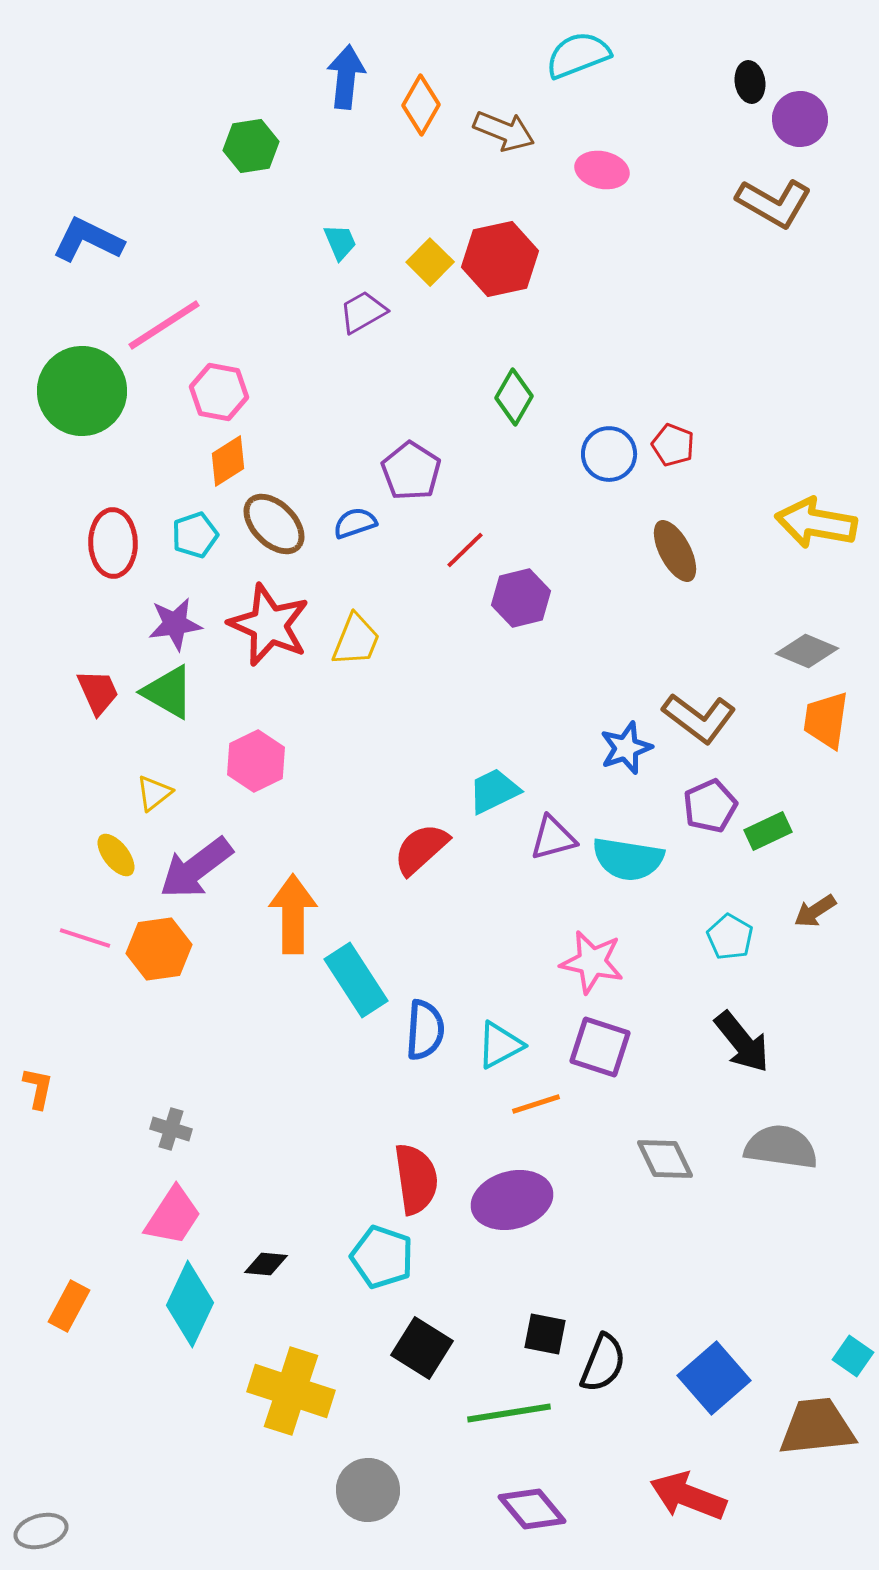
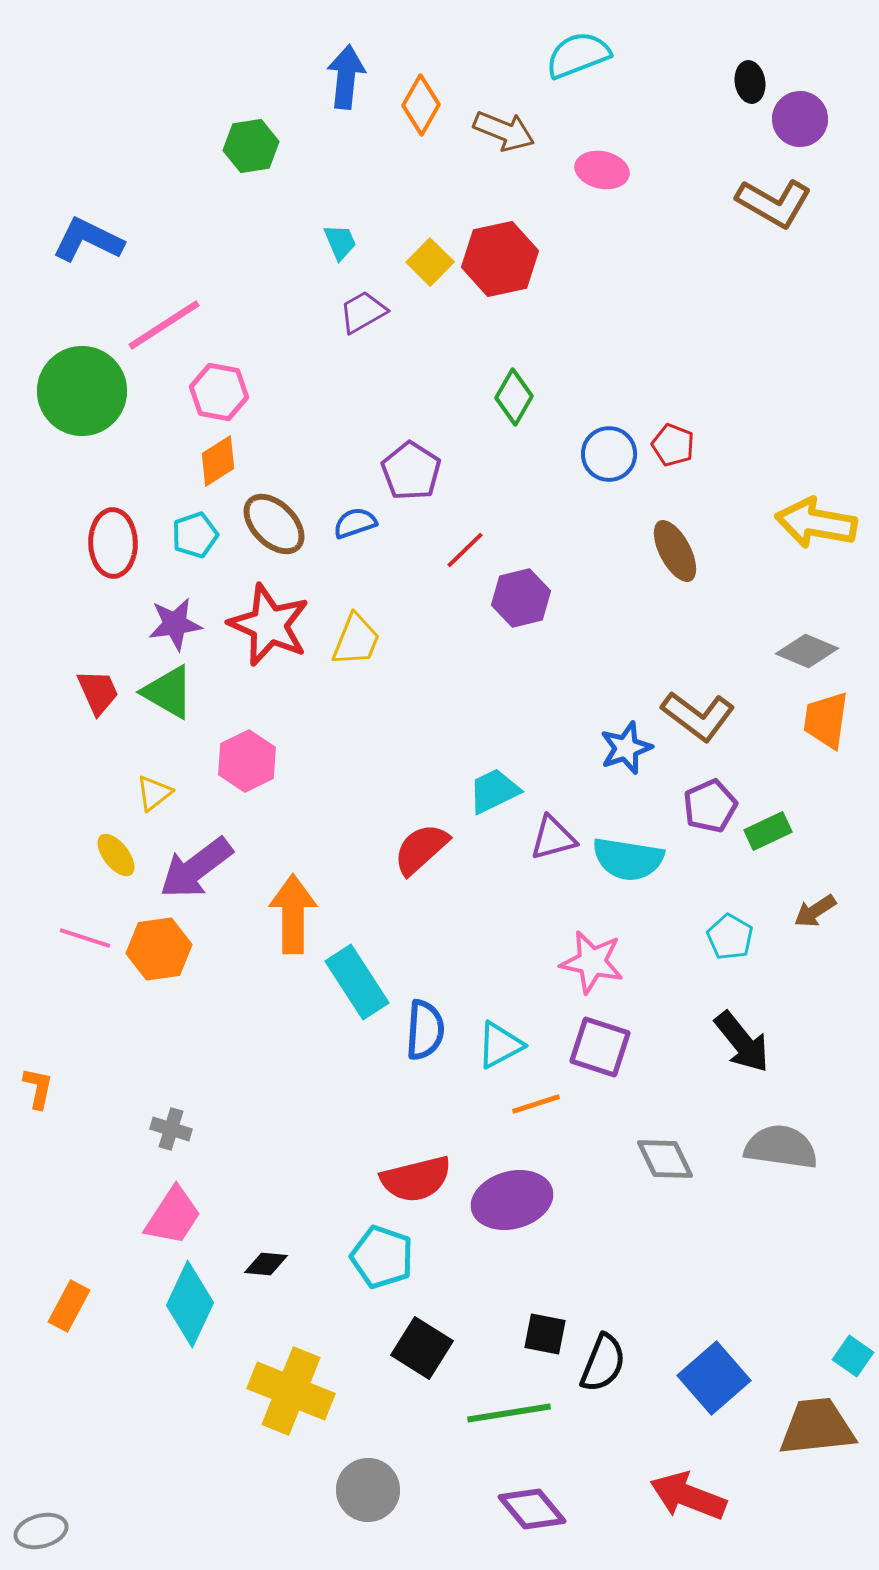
orange diamond at (228, 461): moved 10 px left
brown L-shape at (699, 718): moved 1 px left, 2 px up
pink hexagon at (256, 761): moved 9 px left
cyan rectangle at (356, 980): moved 1 px right, 2 px down
red semicircle at (416, 1179): rotated 84 degrees clockwise
yellow cross at (291, 1391): rotated 4 degrees clockwise
